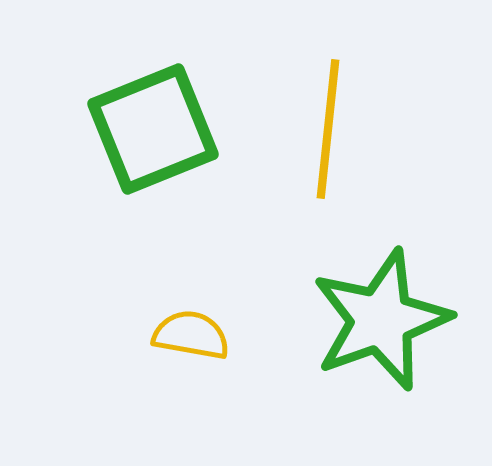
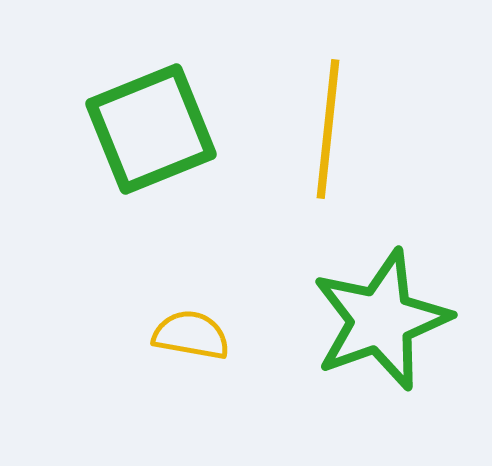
green square: moved 2 px left
